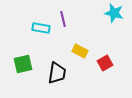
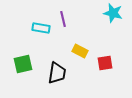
cyan star: moved 1 px left
red square: rotated 21 degrees clockwise
